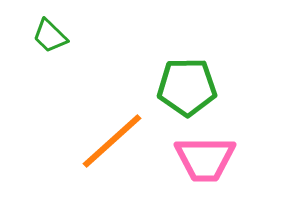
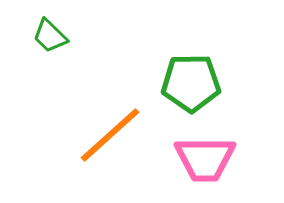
green pentagon: moved 4 px right, 4 px up
orange line: moved 2 px left, 6 px up
